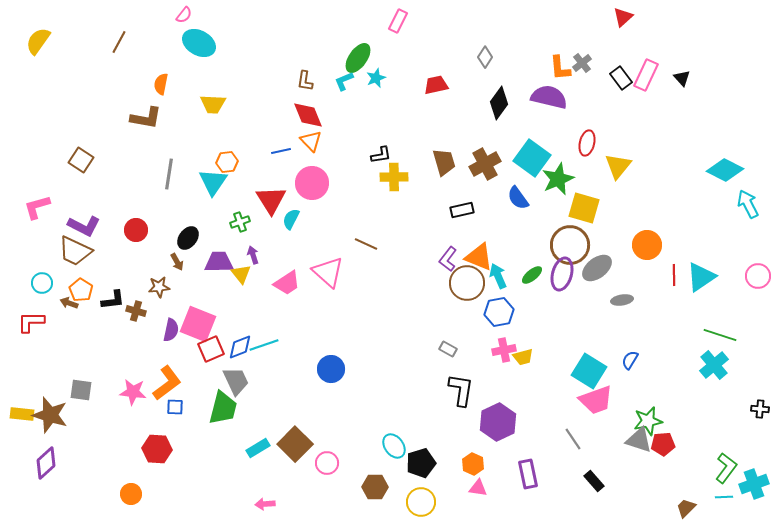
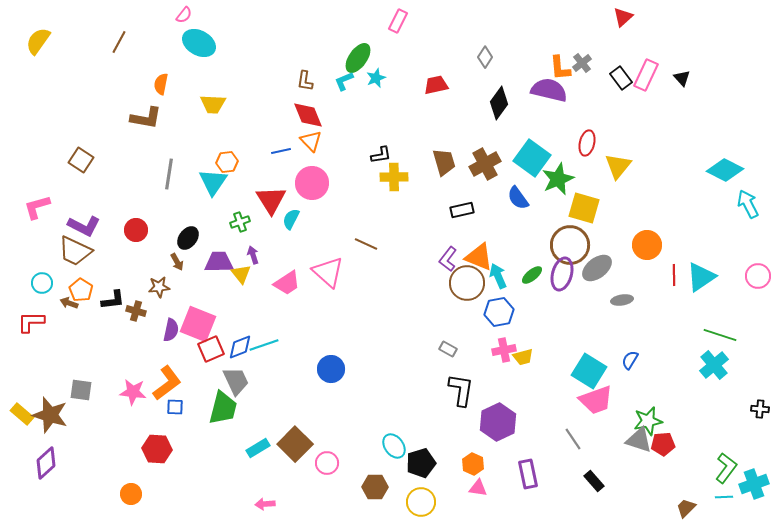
purple semicircle at (549, 97): moved 7 px up
yellow rectangle at (22, 414): rotated 35 degrees clockwise
